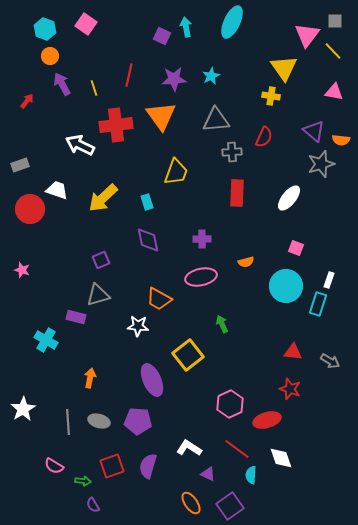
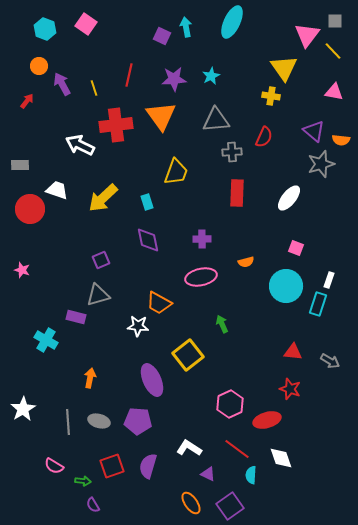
orange circle at (50, 56): moved 11 px left, 10 px down
gray rectangle at (20, 165): rotated 18 degrees clockwise
orange trapezoid at (159, 299): moved 4 px down
